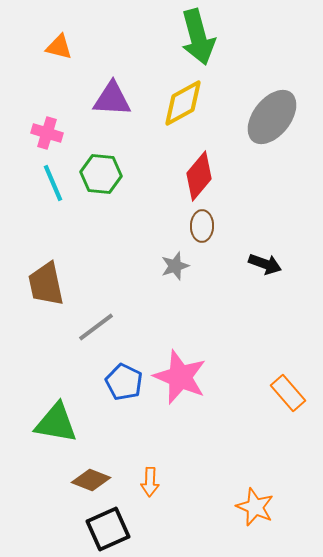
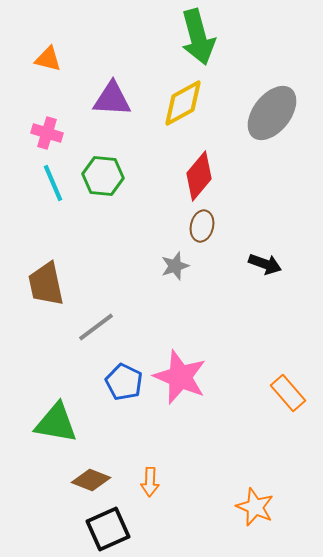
orange triangle: moved 11 px left, 12 px down
gray ellipse: moved 4 px up
green hexagon: moved 2 px right, 2 px down
brown ellipse: rotated 12 degrees clockwise
